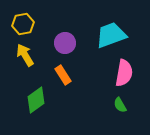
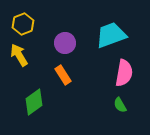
yellow hexagon: rotated 10 degrees counterclockwise
yellow arrow: moved 6 px left
green diamond: moved 2 px left, 2 px down
